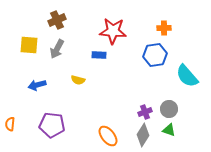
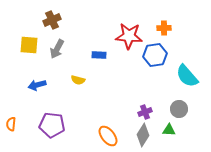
brown cross: moved 5 px left
red star: moved 16 px right, 5 px down
gray circle: moved 10 px right
orange semicircle: moved 1 px right
green triangle: rotated 16 degrees counterclockwise
